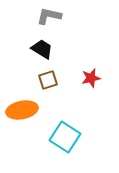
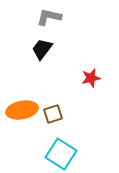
gray L-shape: moved 1 px down
black trapezoid: rotated 85 degrees counterclockwise
brown square: moved 5 px right, 34 px down
cyan square: moved 4 px left, 17 px down
